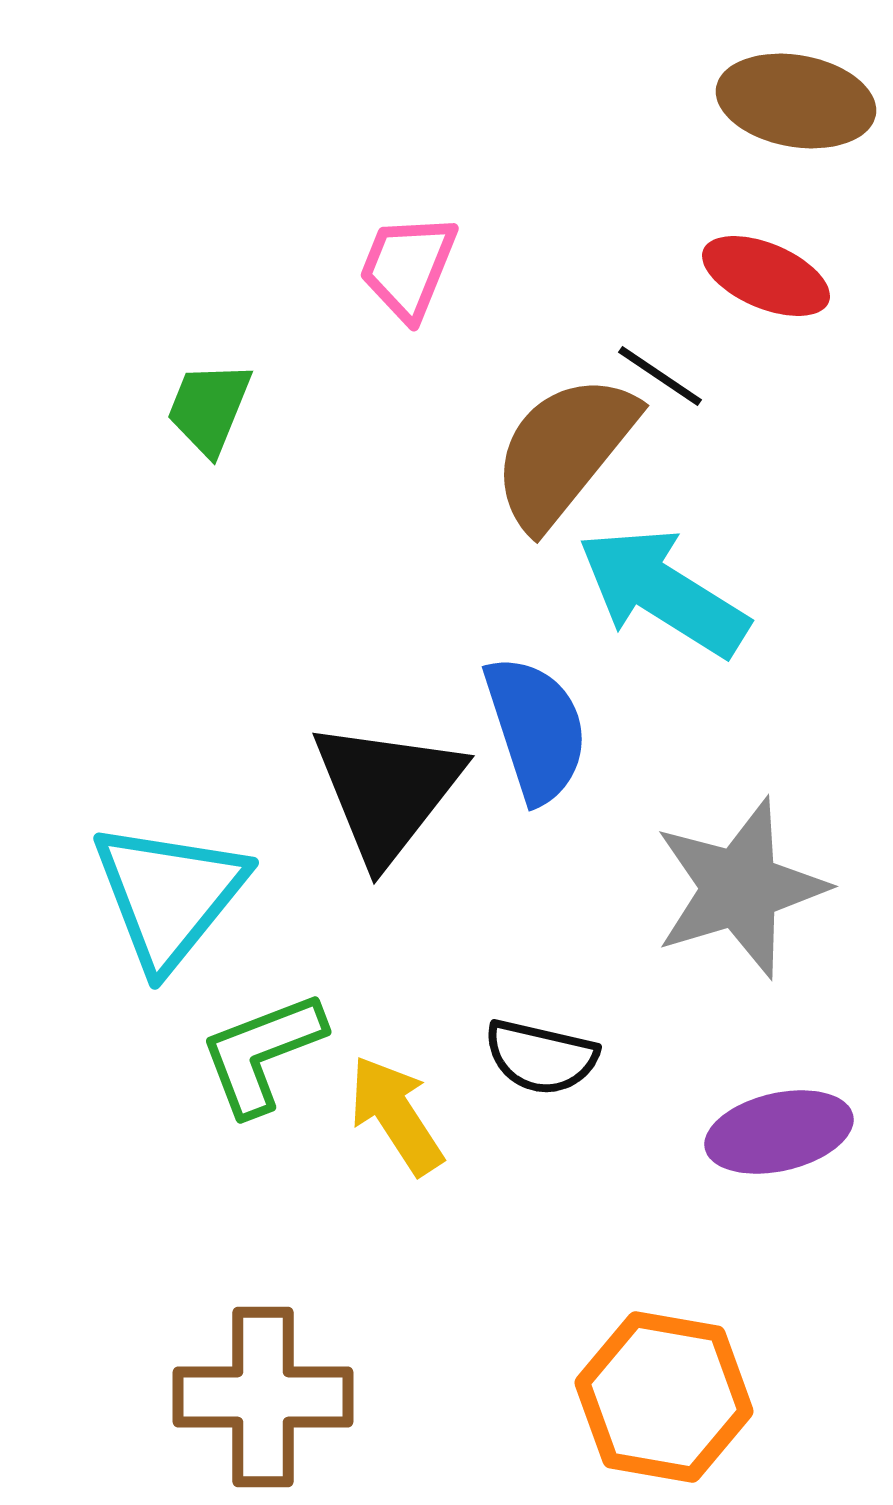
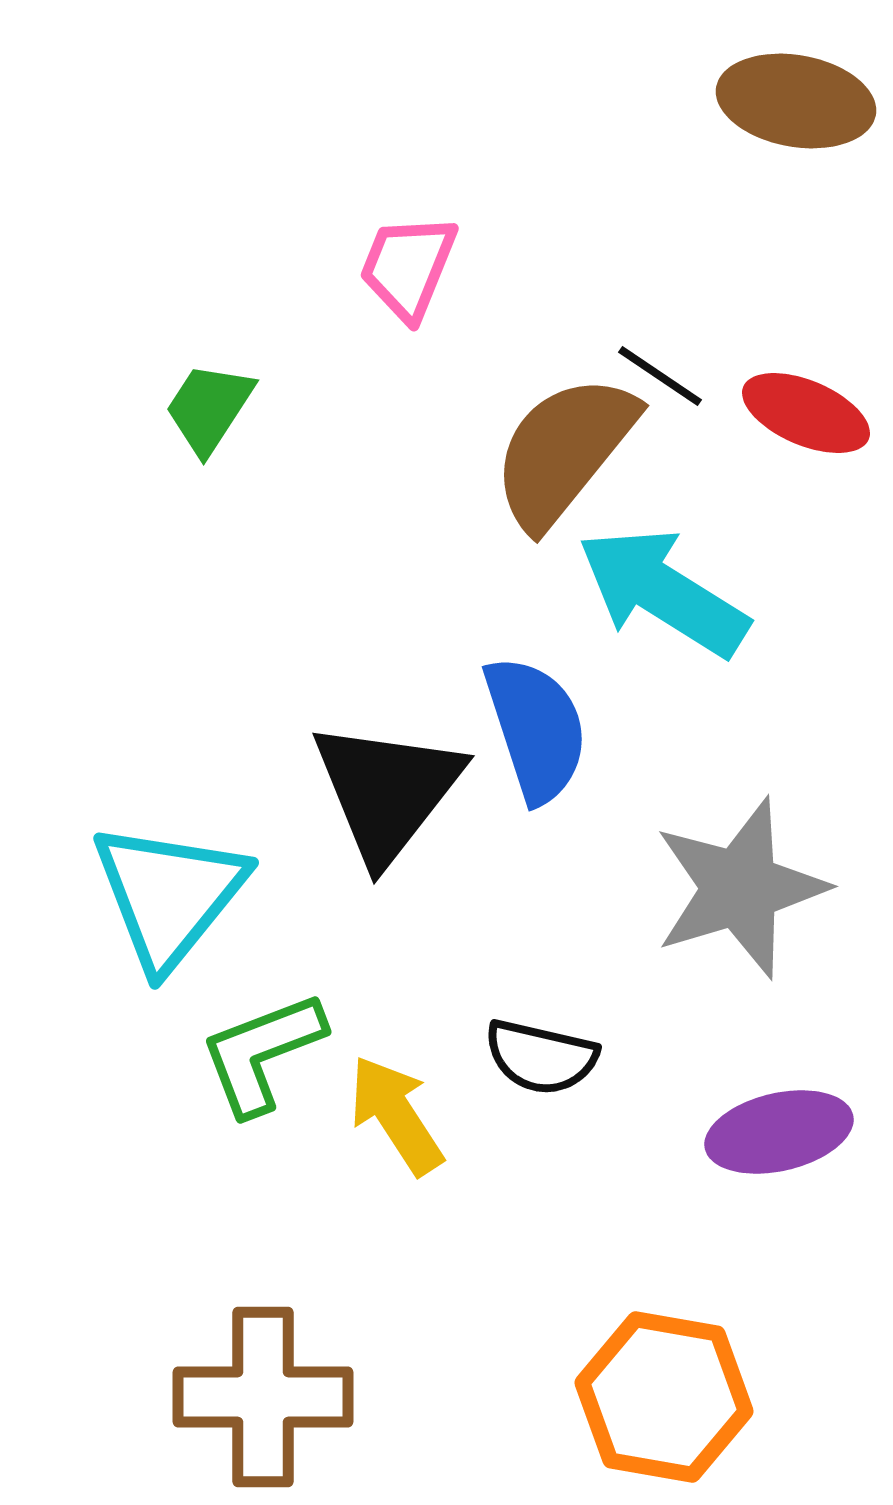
red ellipse: moved 40 px right, 137 px down
green trapezoid: rotated 11 degrees clockwise
